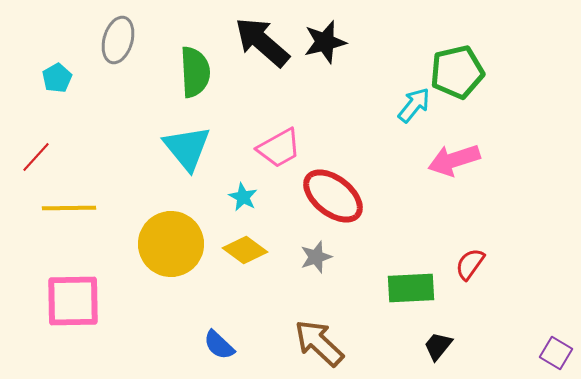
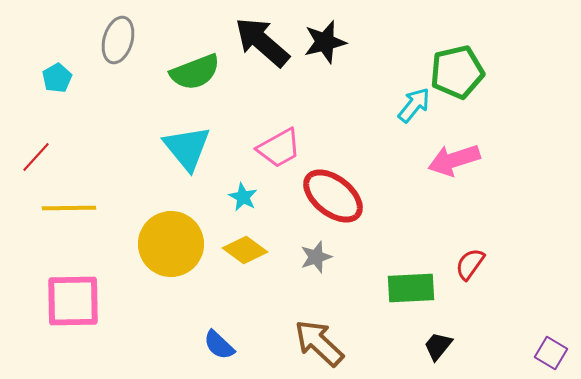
green semicircle: rotated 72 degrees clockwise
purple square: moved 5 px left
